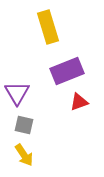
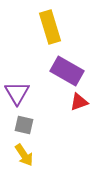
yellow rectangle: moved 2 px right
purple rectangle: rotated 52 degrees clockwise
